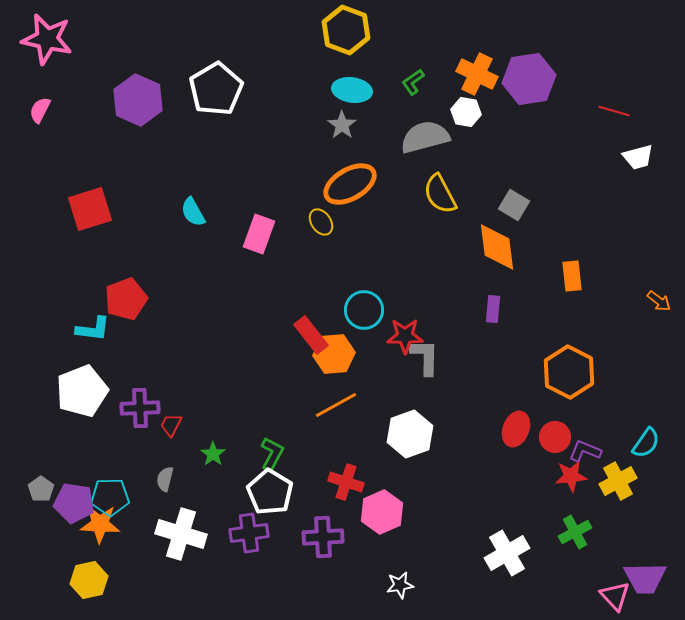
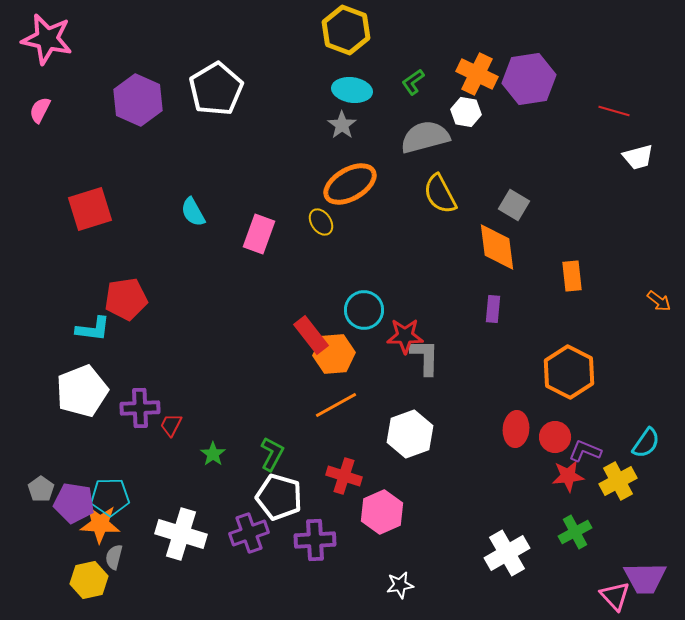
red pentagon at (126, 299): rotated 12 degrees clockwise
red ellipse at (516, 429): rotated 16 degrees counterclockwise
red star at (571, 476): moved 3 px left
gray semicircle at (165, 479): moved 51 px left, 78 px down
red cross at (346, 482): moved 2 px left, 6 px up
white pentagon at (270, 492): moved 9 px right, 5 px down; rotated 15 degrees counterclockwise
purple cross at (249, 533): rotated 12 degrees counterclockwise
purple cross at (323, 537): moved 8 px left, 3 px down
